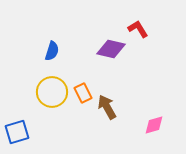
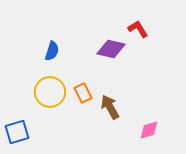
yellow circle: moved 2 px left
brown arrow: moved 3 px right
pink diamond: moved 5 px left, 5 px down
